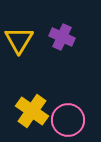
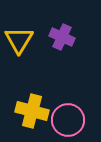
yellow cross: rotated 20 degrees counterclockwise
